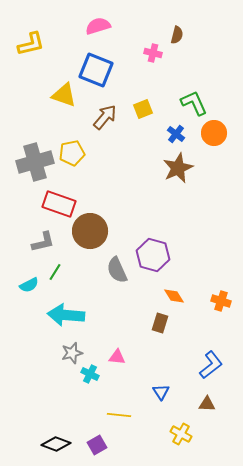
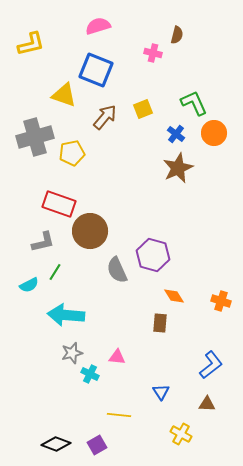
gray cross: moved 25 px up
brown rectangle: rotated 12 degrees counterclockwise
